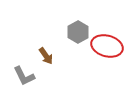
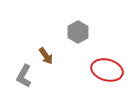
red ellipse: moved 24 px down
gray L-shape: rotated 55 degrees clockwise
